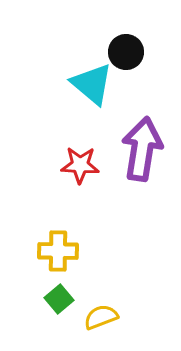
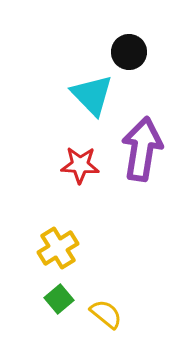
black circle: moved 3 px right
cyan triangle: moved 11 px down; rotated 6 degrees clockwise
yellow cross: moved 3 px up; rotated 33 degrees counterclockwise
yellow semicircle: moved 5 px right, 3 px up; rotated 60 degrees clockwise
